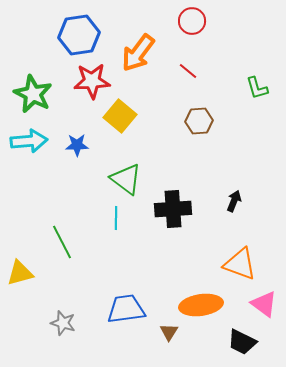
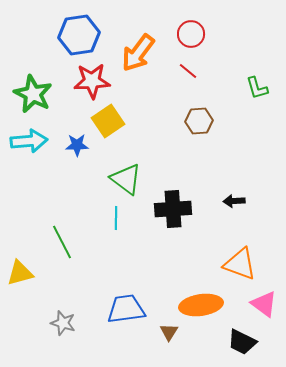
red circle: moved 1 px left, 13 px down
yellow square: moved 12 px left, 5 px down; rotated 16 degrees clockwise
black arrow: rotated 115 degrees counterclockwise
